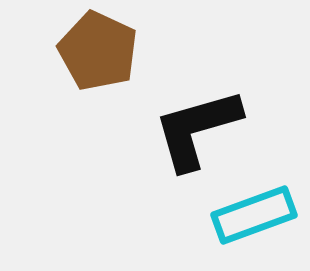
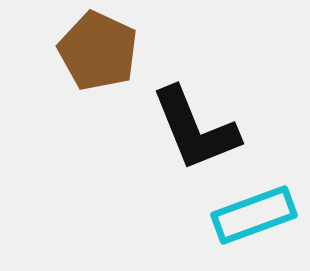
black L-shape: moved 2 px left; rotated 96 degrees counterclockwise
